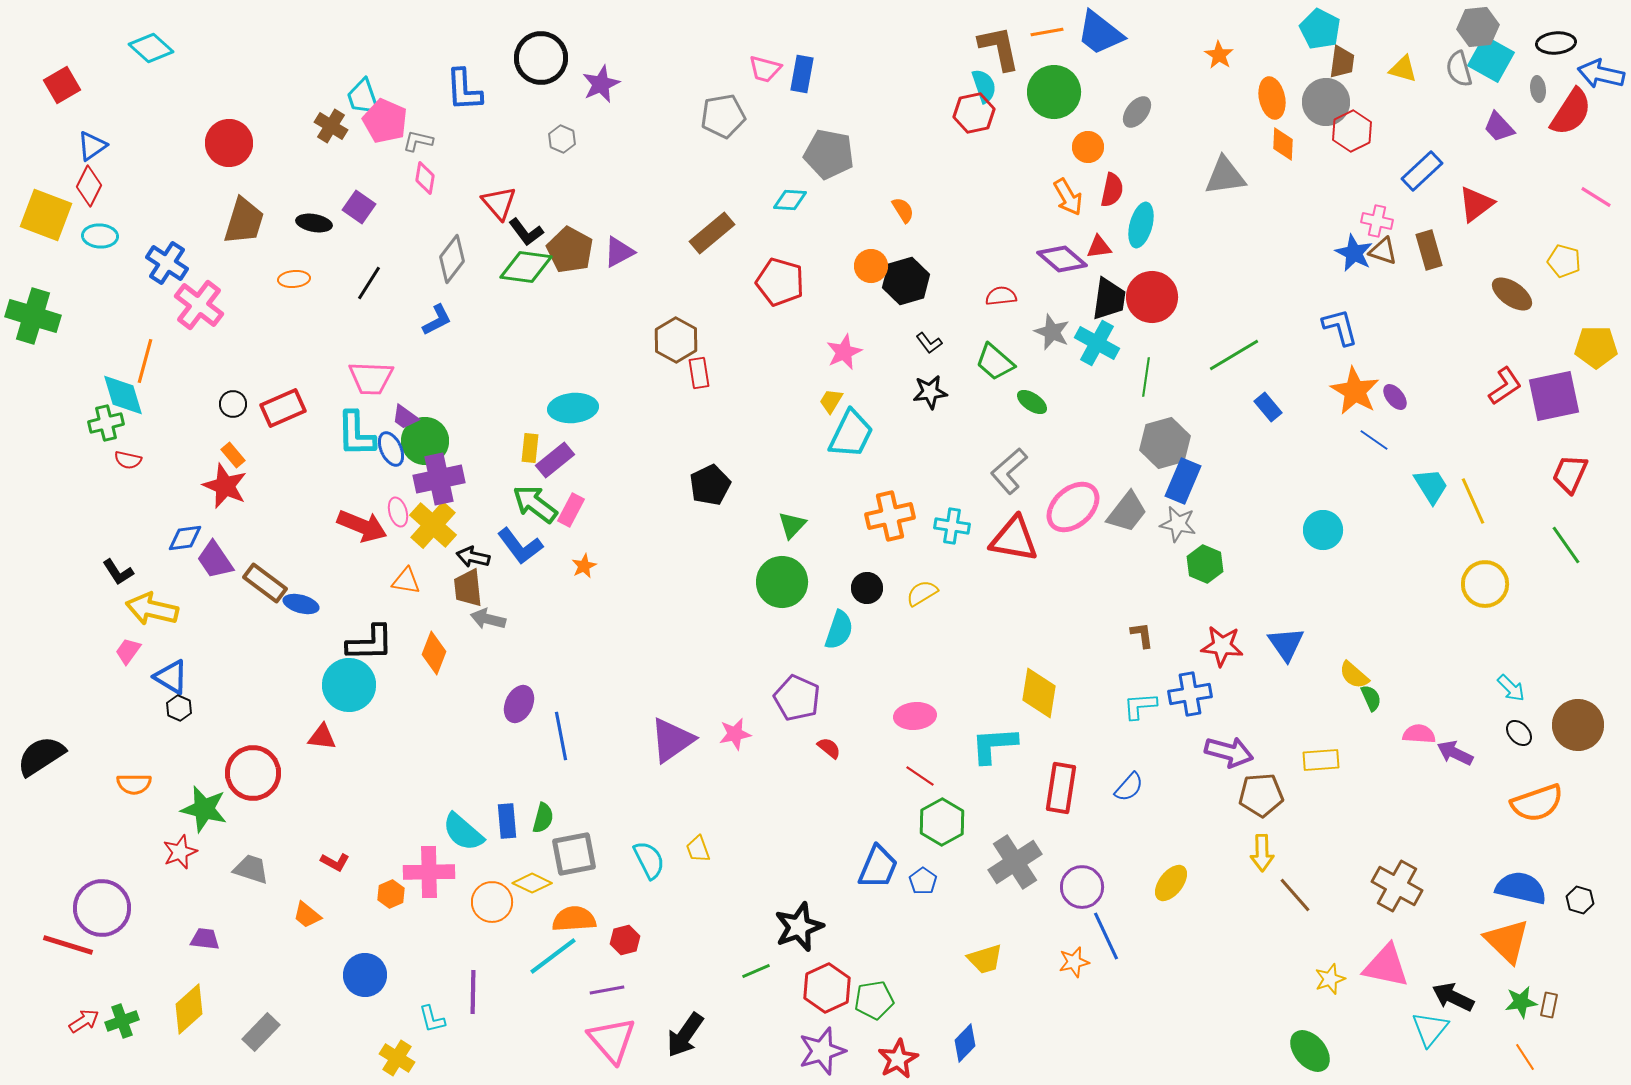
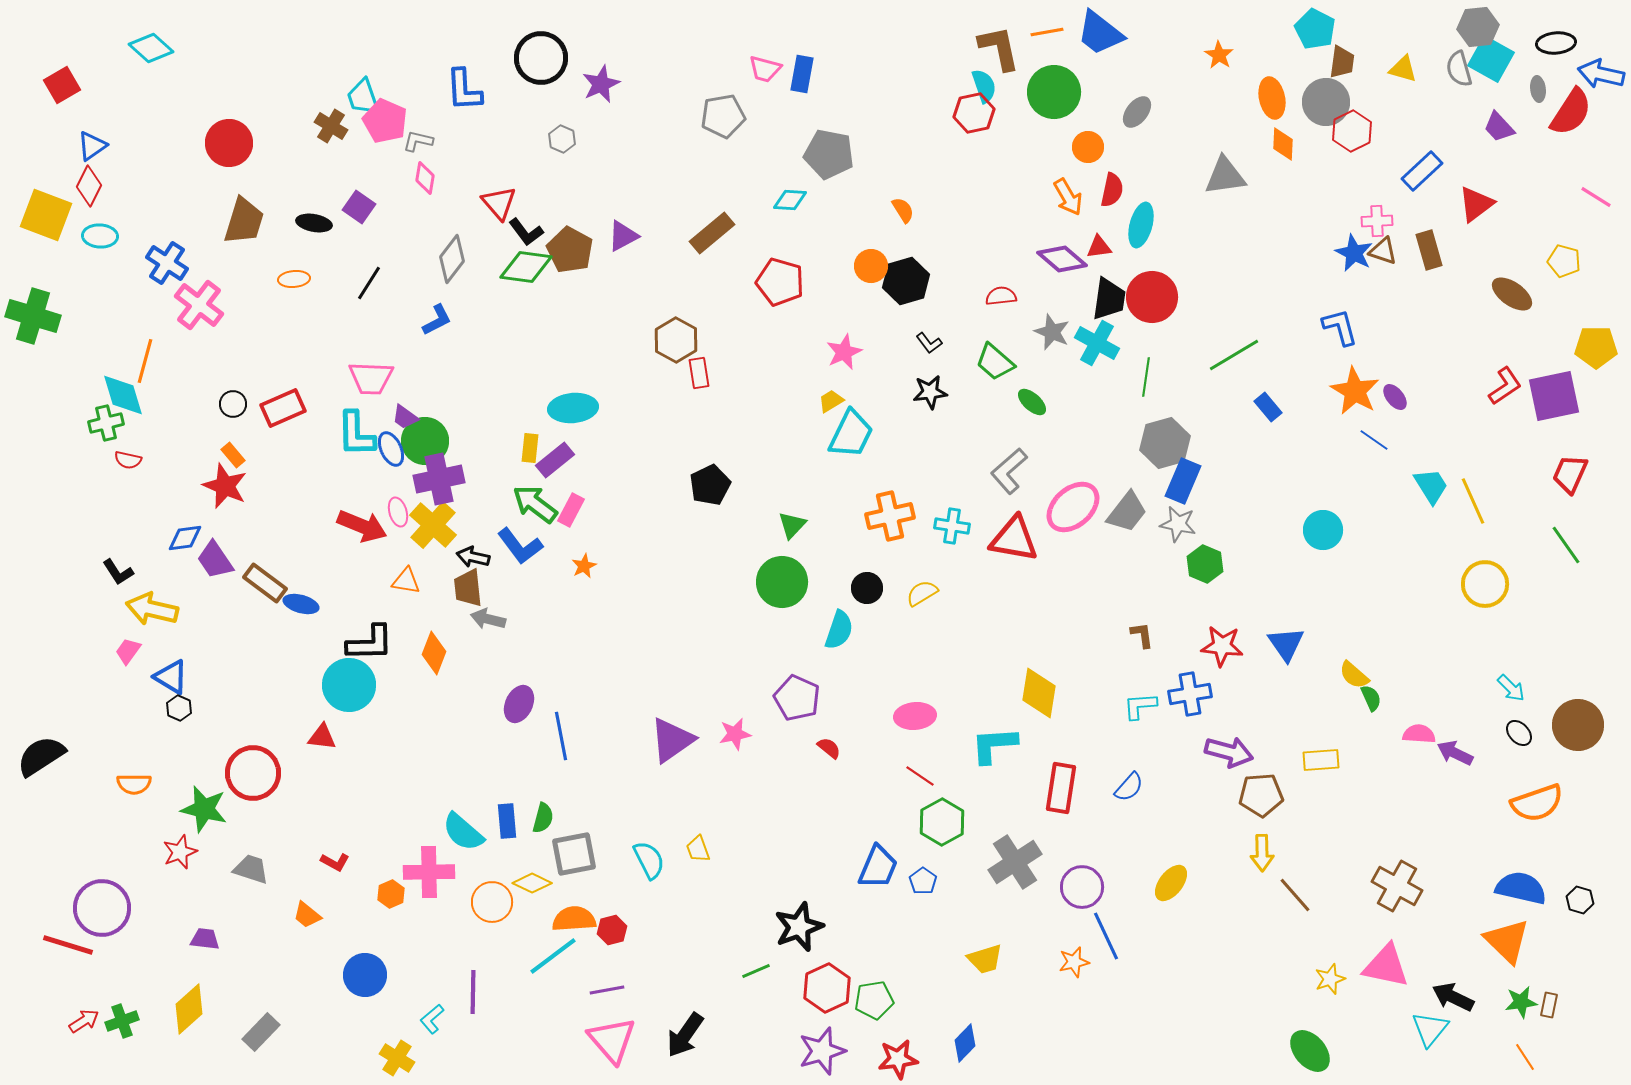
cyan pentagon at (1320, 29): moved 5 px left
pink cross at (1377, 221): rotated 16 degrees counterclockwise
purple triangle at (619, 252): moved 4 px right, 16 px up
yellow trapezoid at (831, 401): rotated 28 degrees clockwise
green ellipse at (1032, 402): rotated 8 degrees clockwise
red hexagon at (625, 940): moved 13 px left, 10 px up
cyan L-shape at (432, 1019): rotated 64 degrees clockwise
red star at (898, 1059): rotated 21 degrees clockwise
